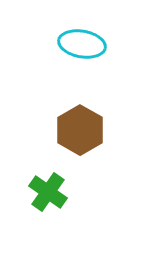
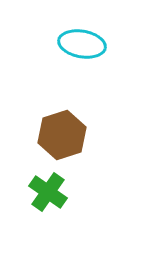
brown hexagon: moved 18 px left, 5 px down; rotated 12 degrees clockwise
